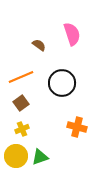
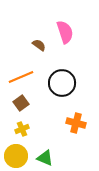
pink semicircle: moved 7 px left, 2 px up
orange cross: moved 1 px left, 4 px up
green triangle: moved 5 px right, 1 px down; rotated 42 degrees clockwise
